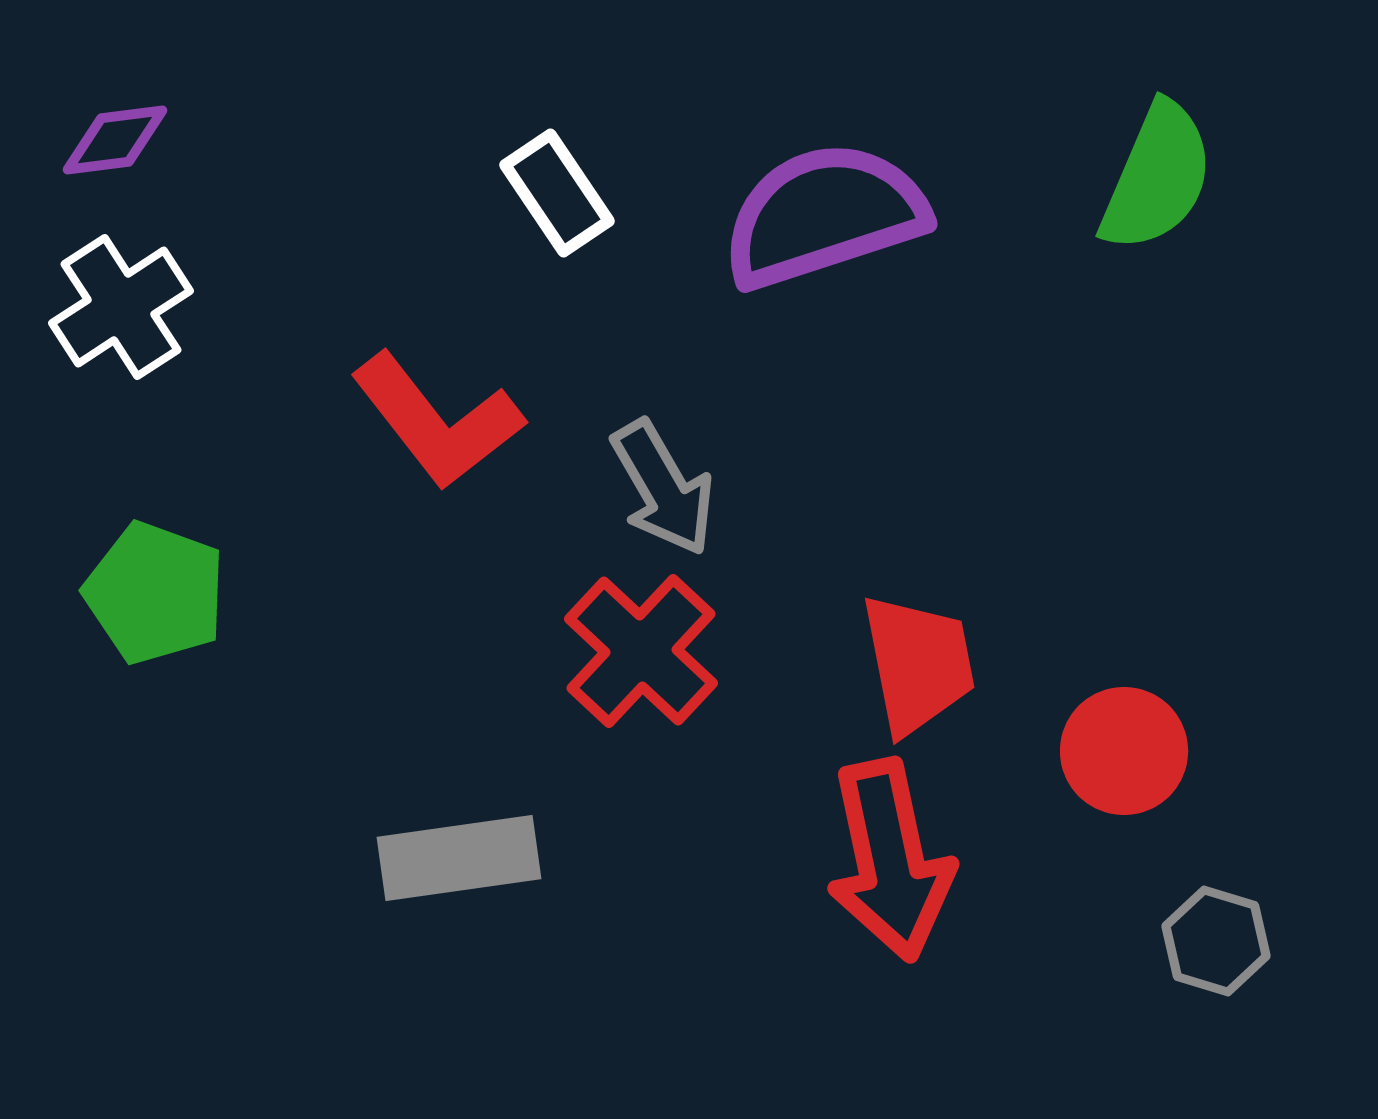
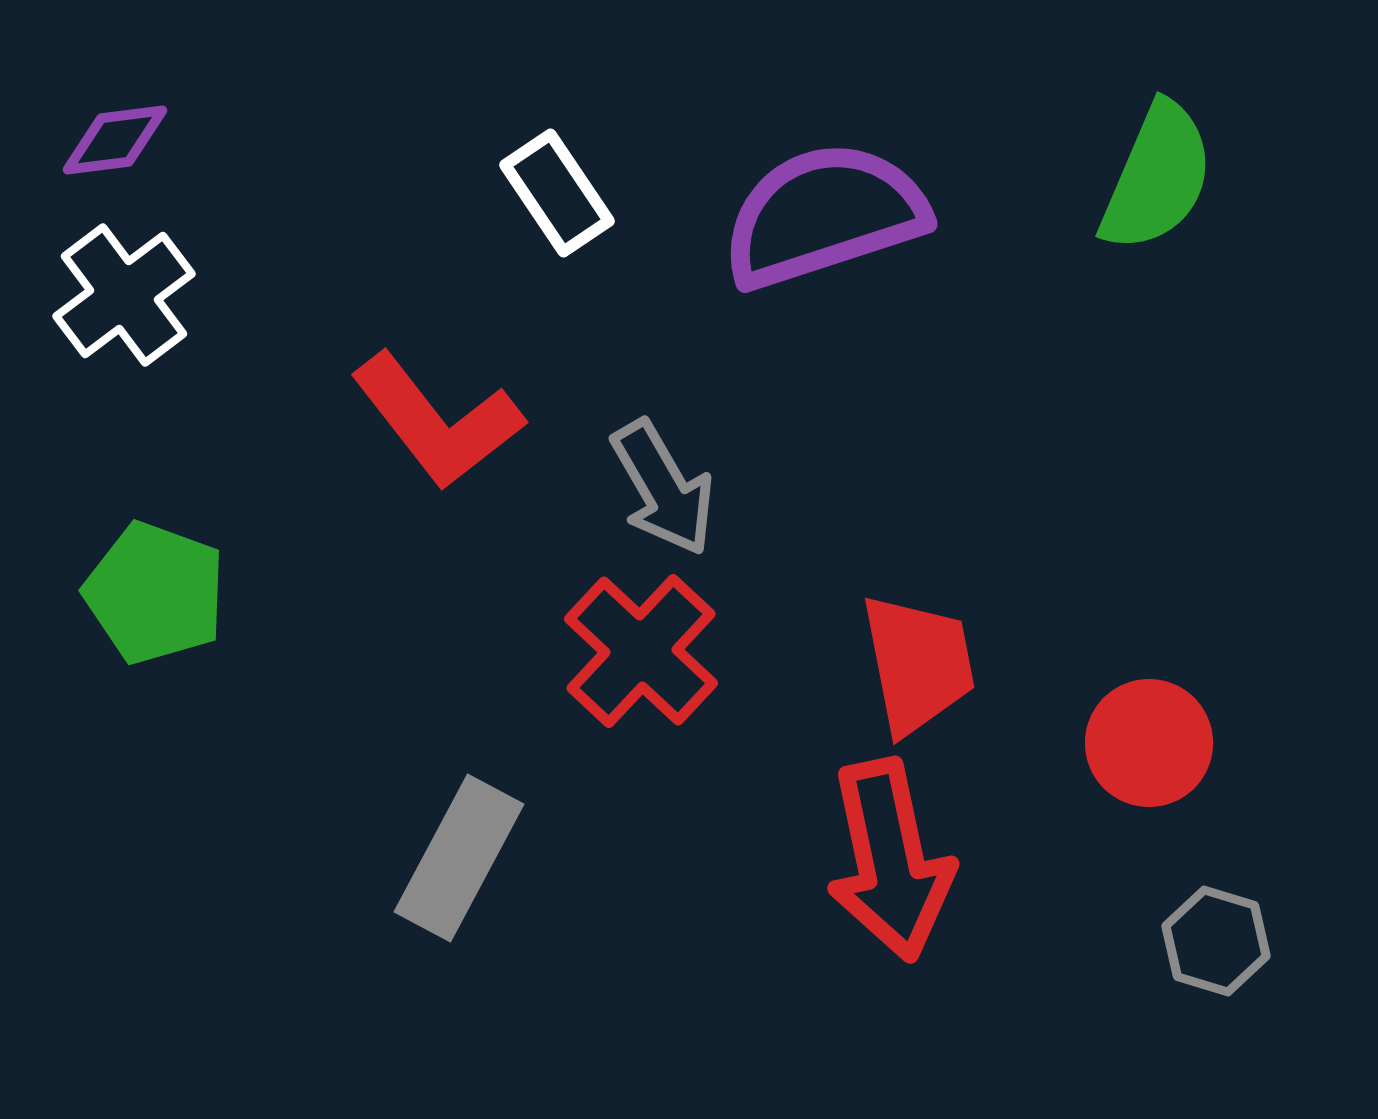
white cross: moved 3 px right, 12 px up; rotated 4 degrees counterclockwise
red circle: moved 25 px right, 8 px up
gray rectangle: rotated 54 degrees counterclockwise
